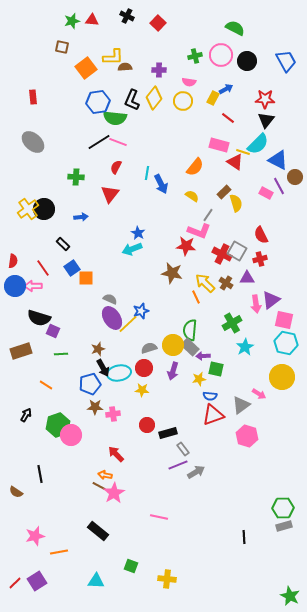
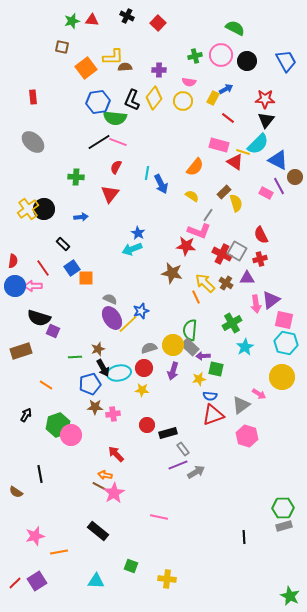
green line at (61, 354): moved 14 px right, 3 px down
